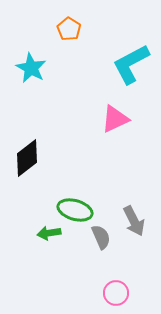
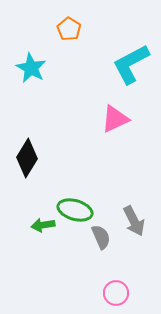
black diamond: rotated 21 degrees counterclockwise
green arrow: moved 6 px left, 8 px up
